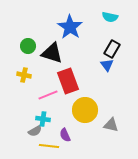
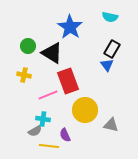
black triangle: rotated 15 degrees clockwise
